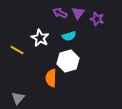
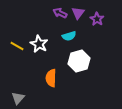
purple star: rotated 16 degrees clockwise
white star: moved 1 px left, 6 px down
yellow line: moved 4 px up
white hexagon: moved 11 px right
